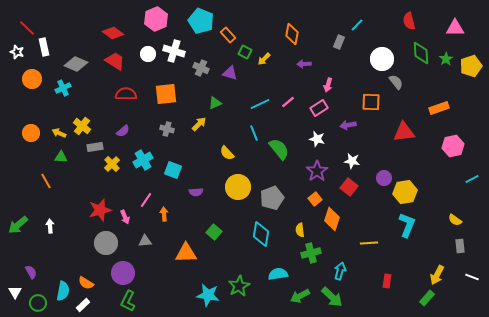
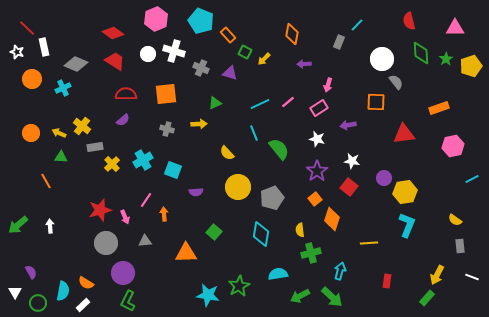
orange square at (371, 102): moved 5 px right
yellow arrow at (199, 124): rotated 42 degrees clockwise
purple semicircle at (123, 131): moved 11 px up
red triangle at (404, 132): moved 2 px down
